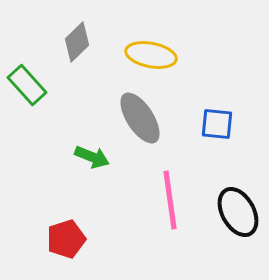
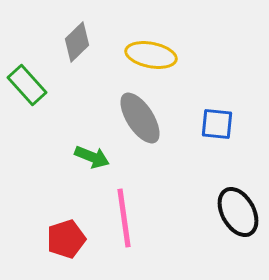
pink line: moved 46 px left, 18 px down
